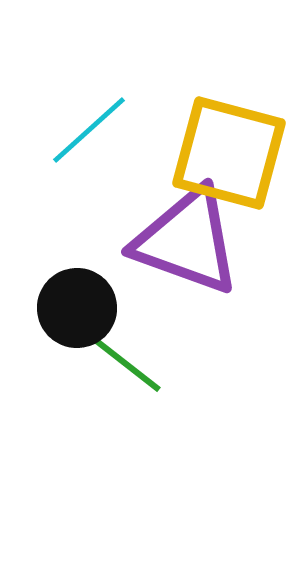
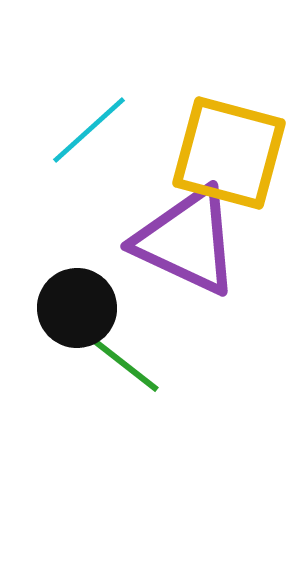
purple triangle: rotated 5 degrees clockwise
green line: moved 2 px left
